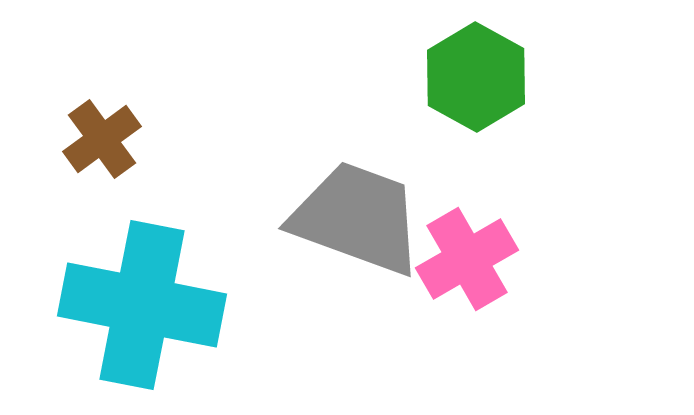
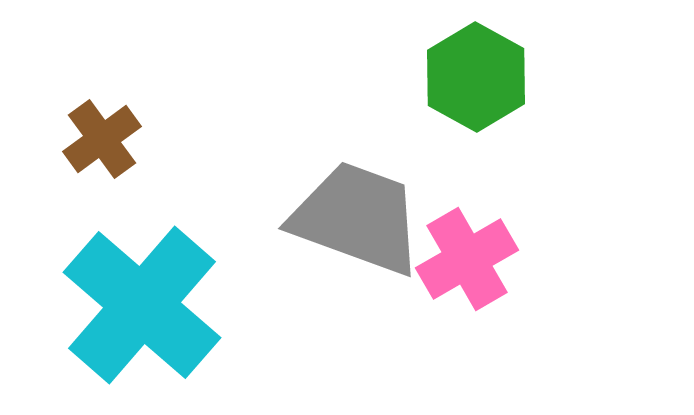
cyan cross: rotated 30 degrees clockwise
